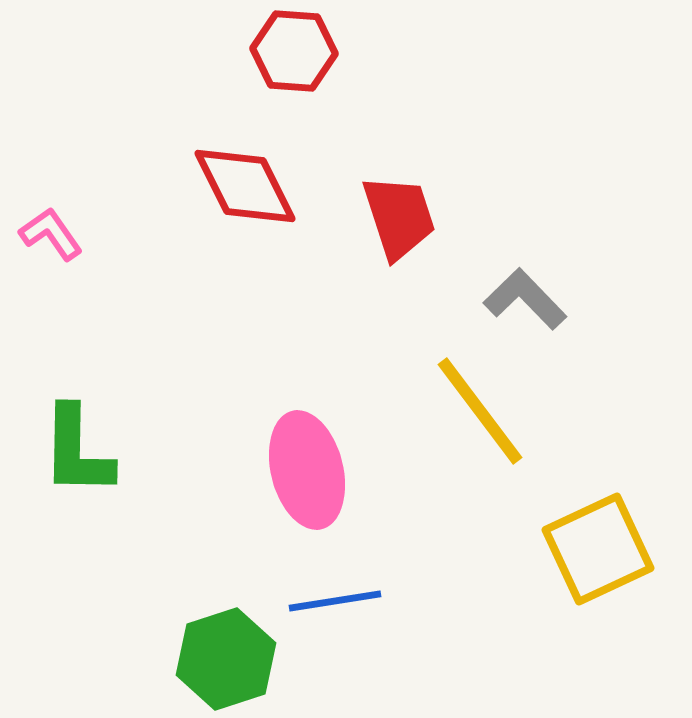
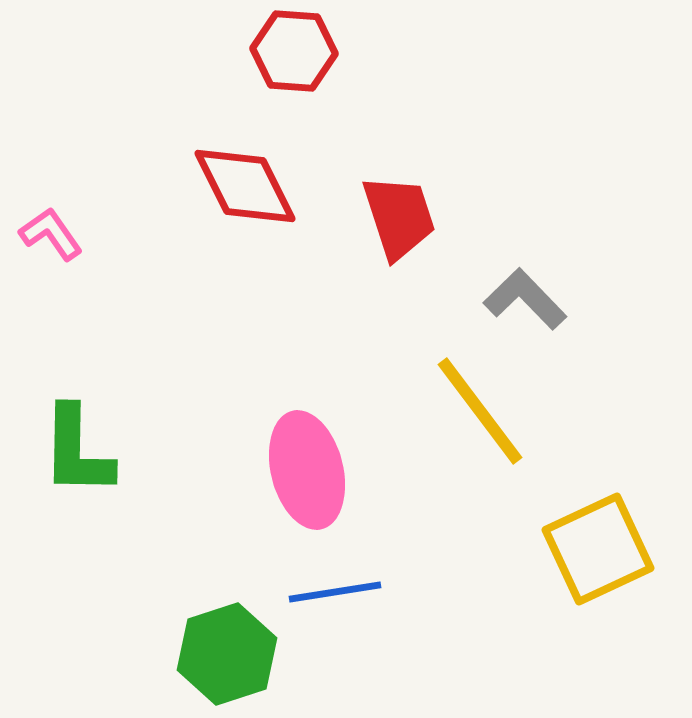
blue line: moved 9 px up
green hexagon: moved 1 px right, 5 px up
